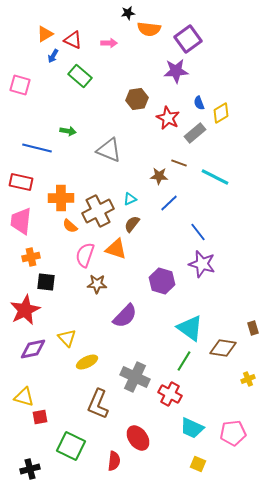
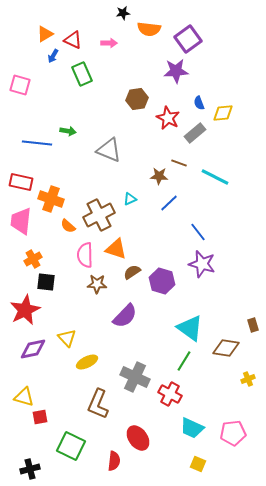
black star at (128, 13): moved 5 px left
green rectangle at (80, 76): moved 2 px right, 2 px up; rotated 25 degrees clockwise
yellow diamond at (221, 113): moved 2 px right; rotated 25 degrees clockwise
blue line at (37, 148): moved 5 px up; rotated 8 degrees counterclockwise
orange cross at (61, 198): moved 10 px left, 1 px down; rotated 20 degrees clockwise
brown cross at (98, 211): moved 1 px right, 4 px down
brown semicircle at (132, 224): moved 48 px down; rotated 18 degrees clockwise
orange semicircle at (70, 226): moved 2 px left
pink semicircle at (85, 255): rotated 20 degrees counterclockwise
orange cross at (31, 257): moved 2 px right, 2 px down; rotated 18 degrees counterclockwise
brown rectangle at (253, 328): moved 3 px up
brown diamond at (223, 348): moved 3 px right
